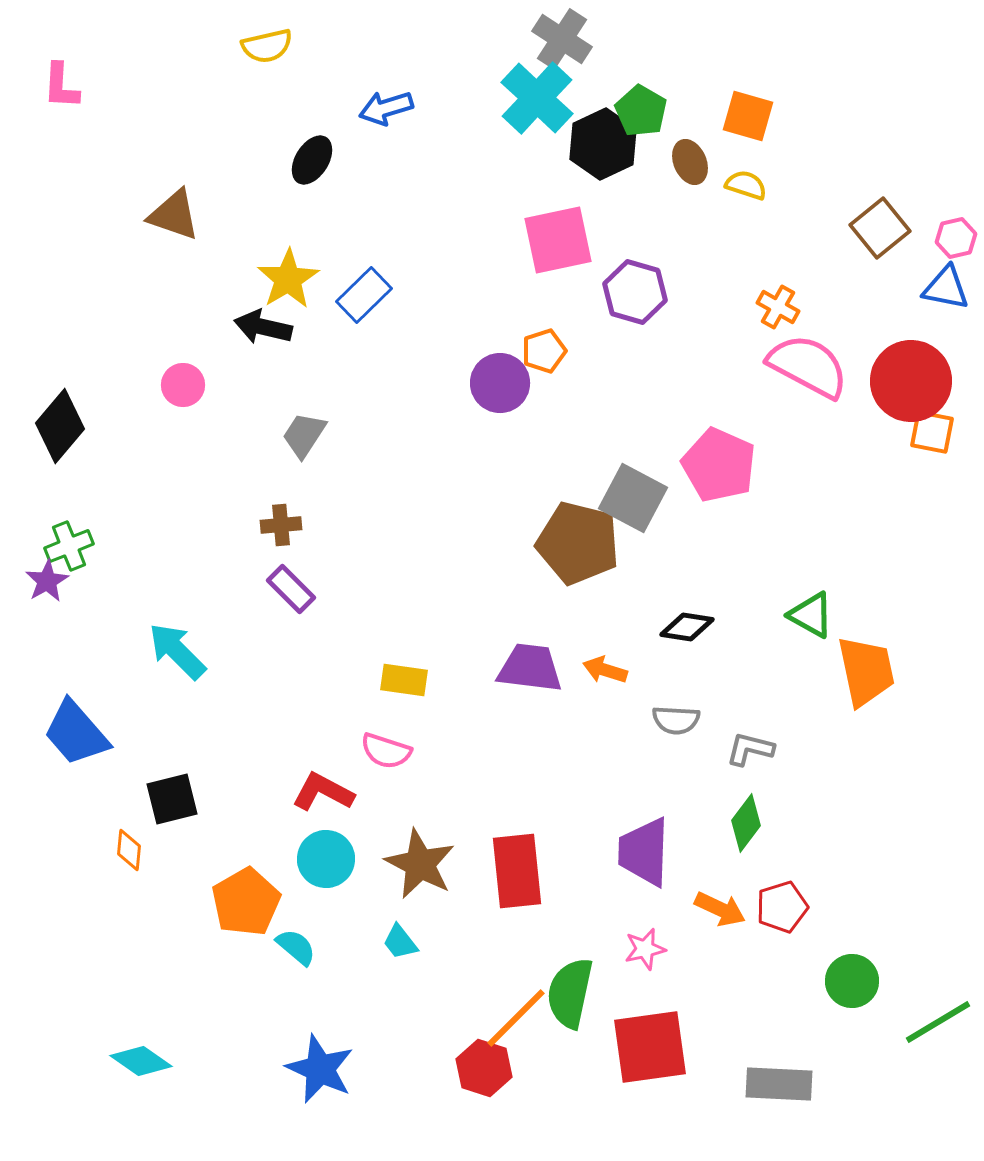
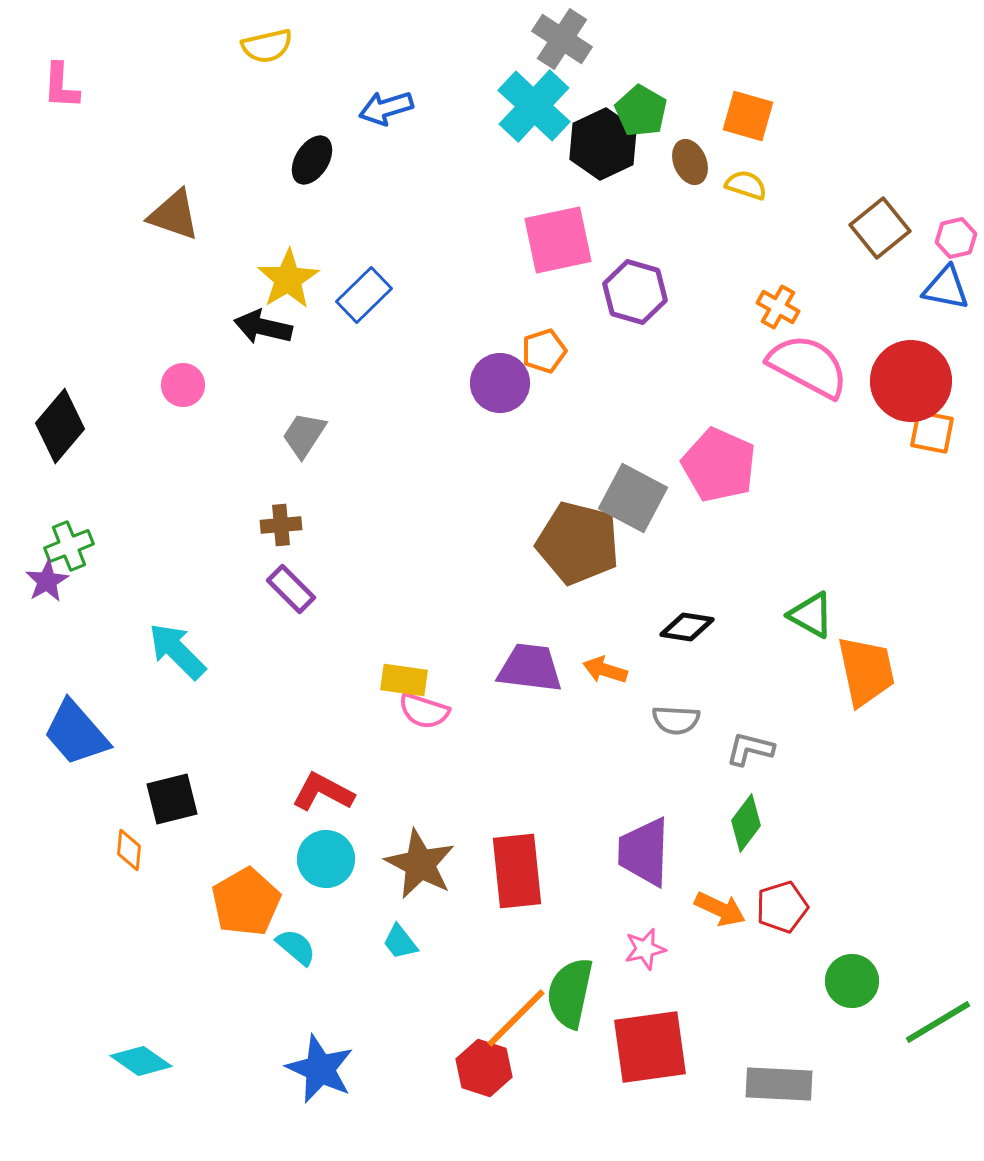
cyan cross at (537, 98): moved 3 px left, 8 px down
pink semicircle at (386, 751): moved 38 px right, 40 px up
